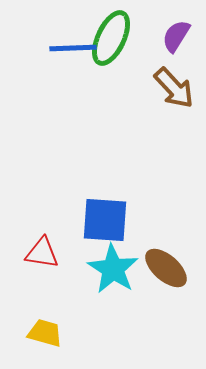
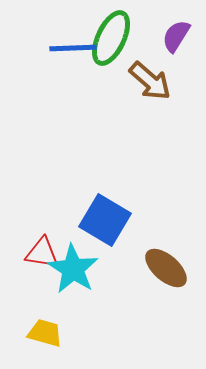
brown arrow: moved 24 px left, 7 px up; rotated 6 degrees counterclockwise
blue square: rotated 27 degrees clockwise
cyan star: moved 40 px left
